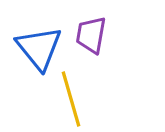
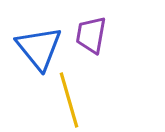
yellow line: moved 2 px left, 1 px down
